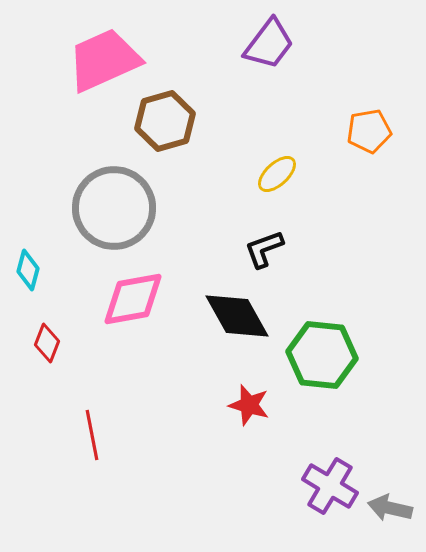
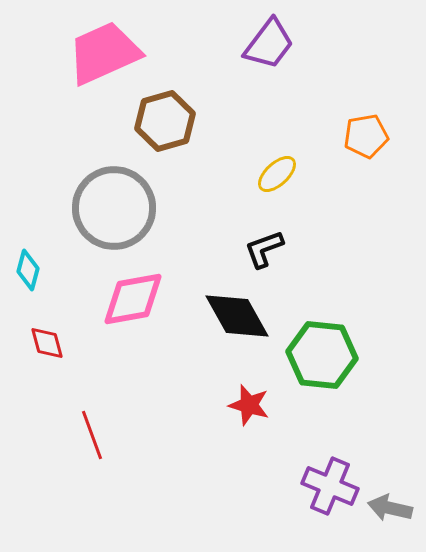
pink trapezoid: moved 7 px up
orange pentagon: moved 3 px left, 5 px down
red diamond: rotated 36 degrees counterclockwise
red line: rotated 9 degrees counterclockwise
purple cross: rotated 8 degrees counterclockwise
